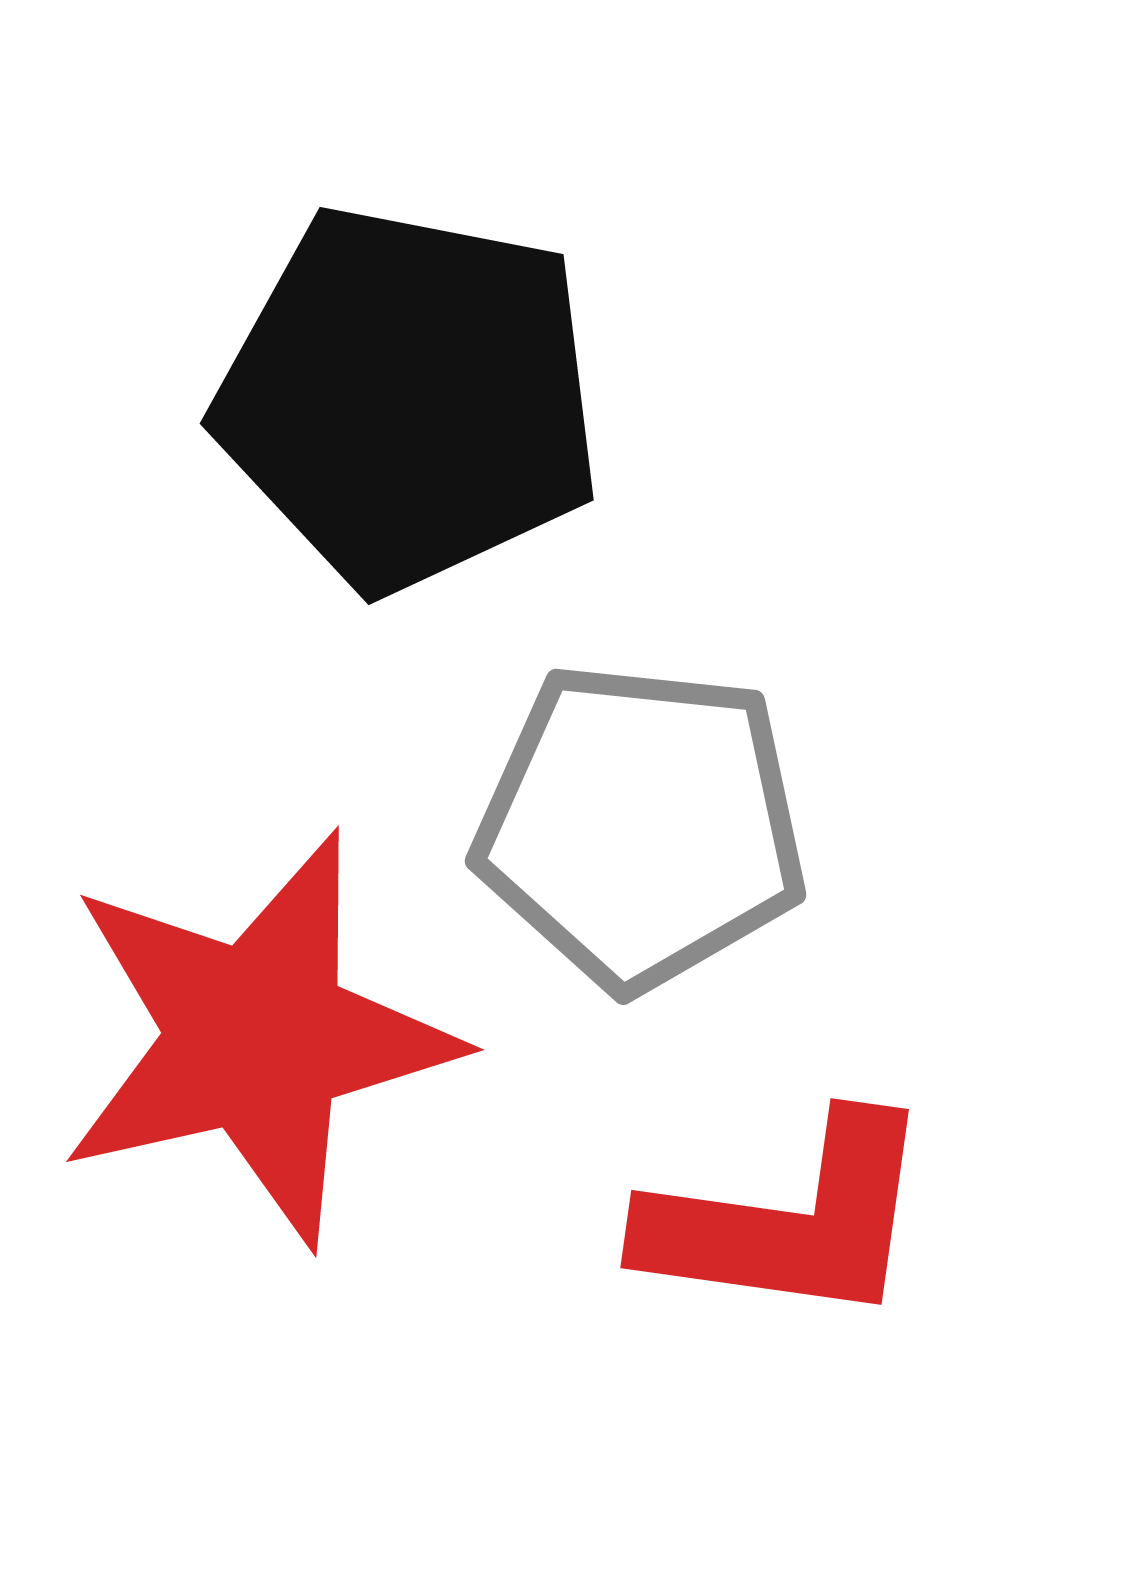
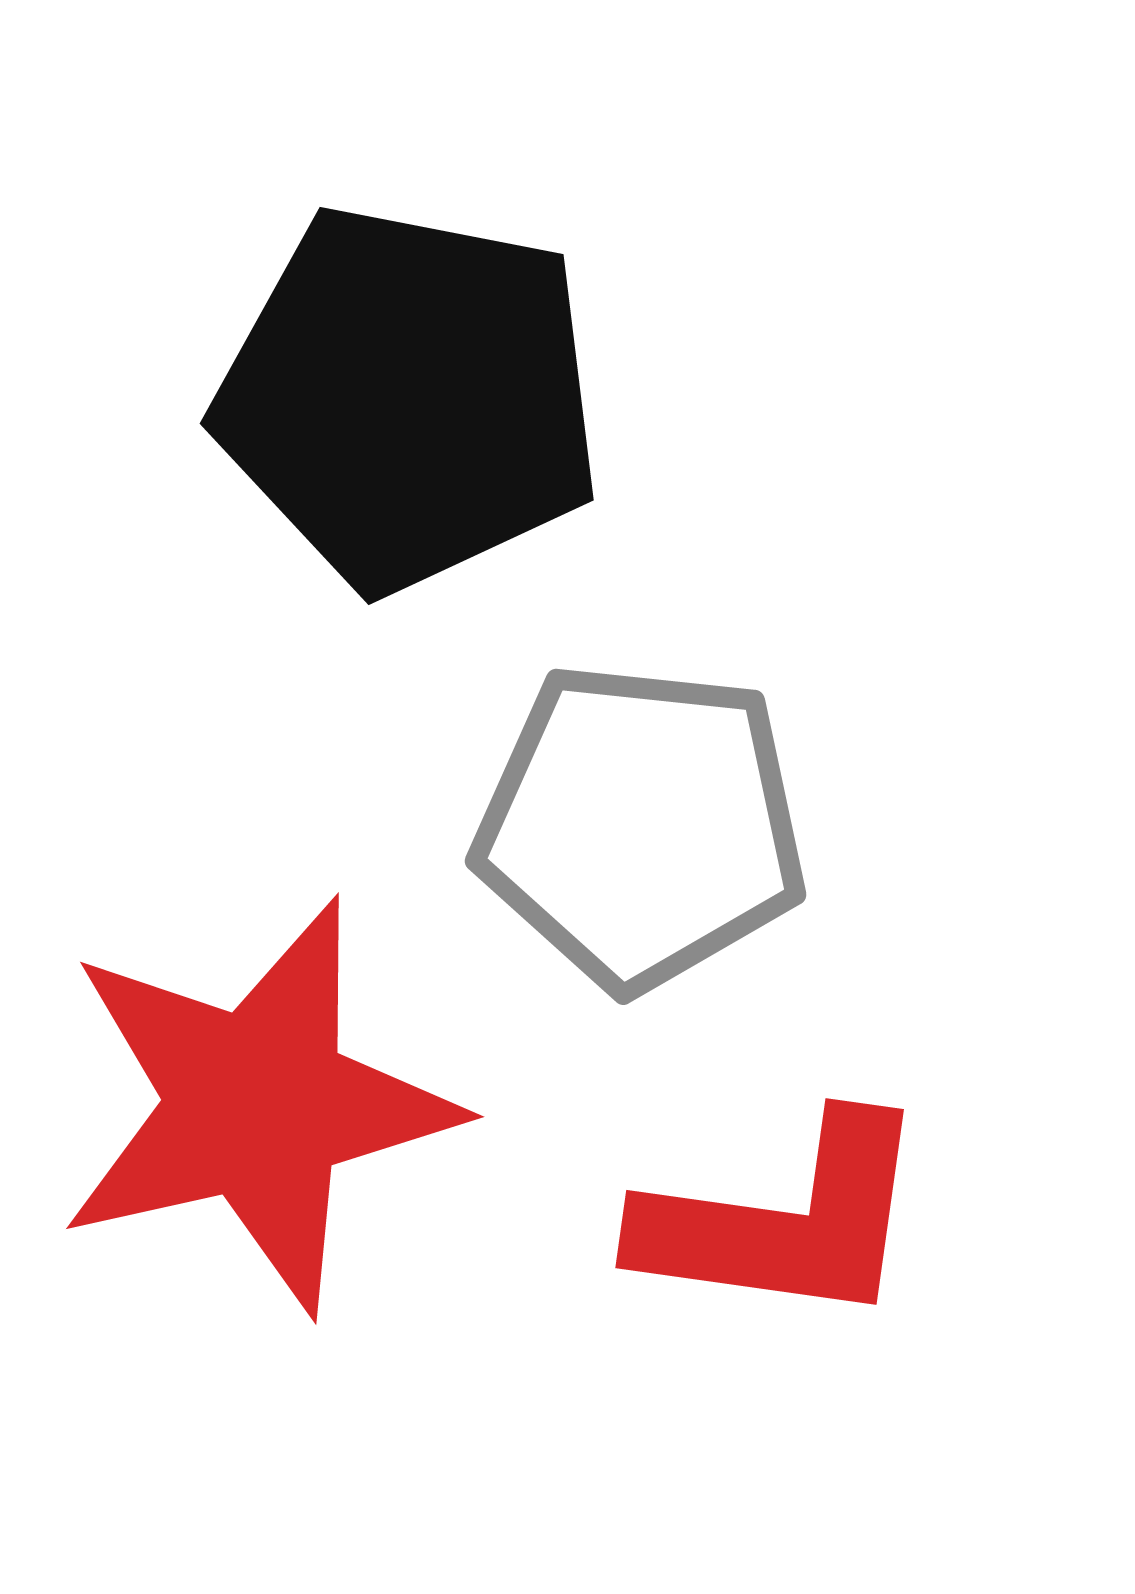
red star: moved 67 px down
red L-shape: moved 5 px left
